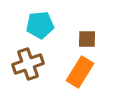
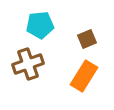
brown square: rotated 24 degrees counterclockwise
orange rectangle: moved 4 px right, 4 px down
